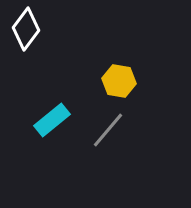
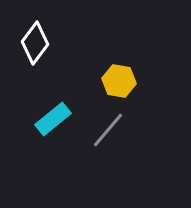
white diamond: moved 9 px right, 14 px down
cyan rectangle: moved 1 px right, 1 px up
